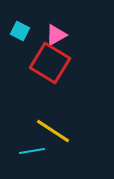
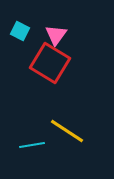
pink triangle: rotated 25 degrees counterclockwise
yellow line: moved 14 px right
cyan line: moved 6 px up
